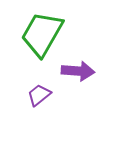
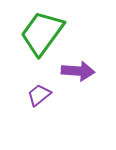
green trapezoid: moved 1 px up; rotated 6 degrees clockwise
